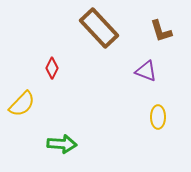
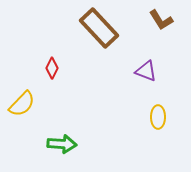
brown L-shape: moved 11 px up; rotated 15 degrees counterclockwise
